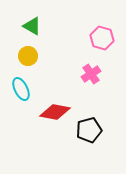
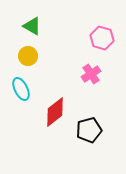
red diamond: rotated 48 degrees counterclockwise
